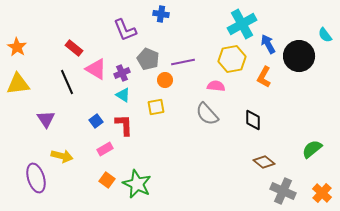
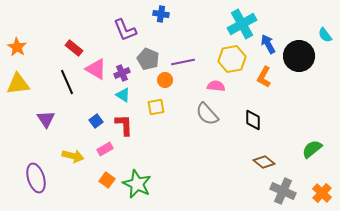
yellow arrow: moved 11 px right
